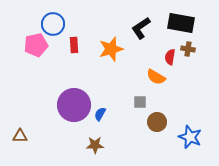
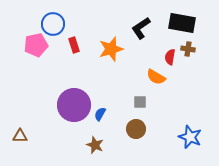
black rectangle: moved 1 px right
red rectangle: rotated 14 degrees counterclockwise
brown circle: moved 21 px left, 7 px down
brown star: rotated 24 degrees clockwise
